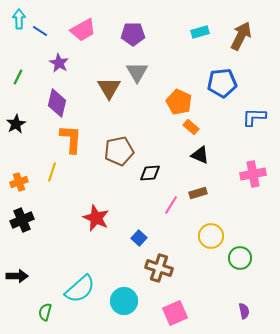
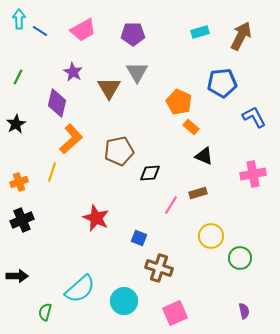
purple star: moved 14 px right, 9 px down
blue L-shape: rotated 60 degrees clockwise
orange L-shape: rotated 44 degrees clockwise
black triangle: moved 4 px right, 1 px down
blue square: rotated 21 degrees counterclockwise
